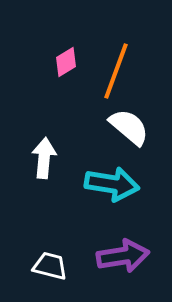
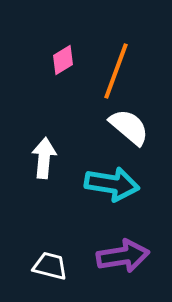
pink diamond: moved 3 px left, 2 px up
